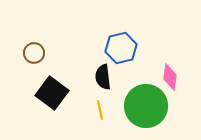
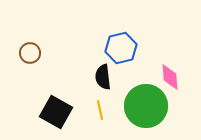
brown circle: moved 4 px left
pink diamond: rotated 12 degrees counterclockwise
black square: moved 4 px right, 19 px down; rotated 8 degrees counterclockwise
